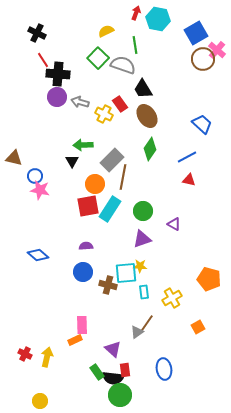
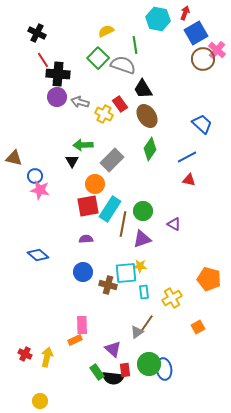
red arrow at (136, 13): moved 49 px right
brown line at (123, 177): moved 47 px down
purple semicircle at (86, 246): moved 7 px up
green circle at (120, 395): moved 29 px right, 31 px up
